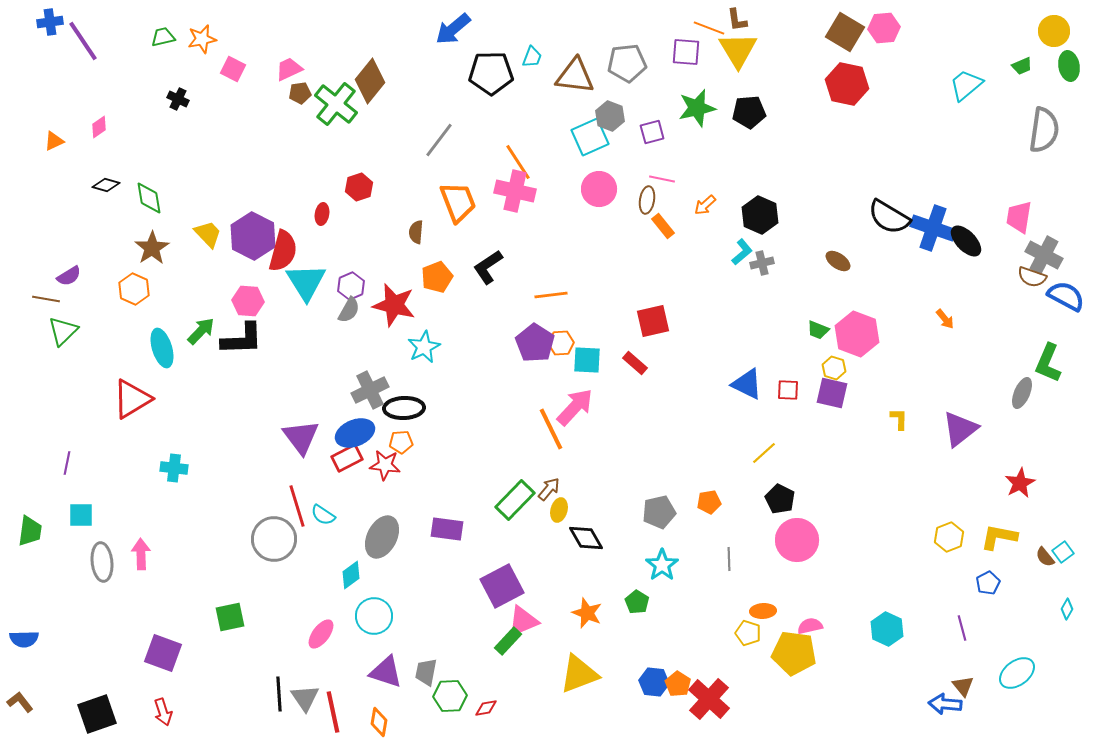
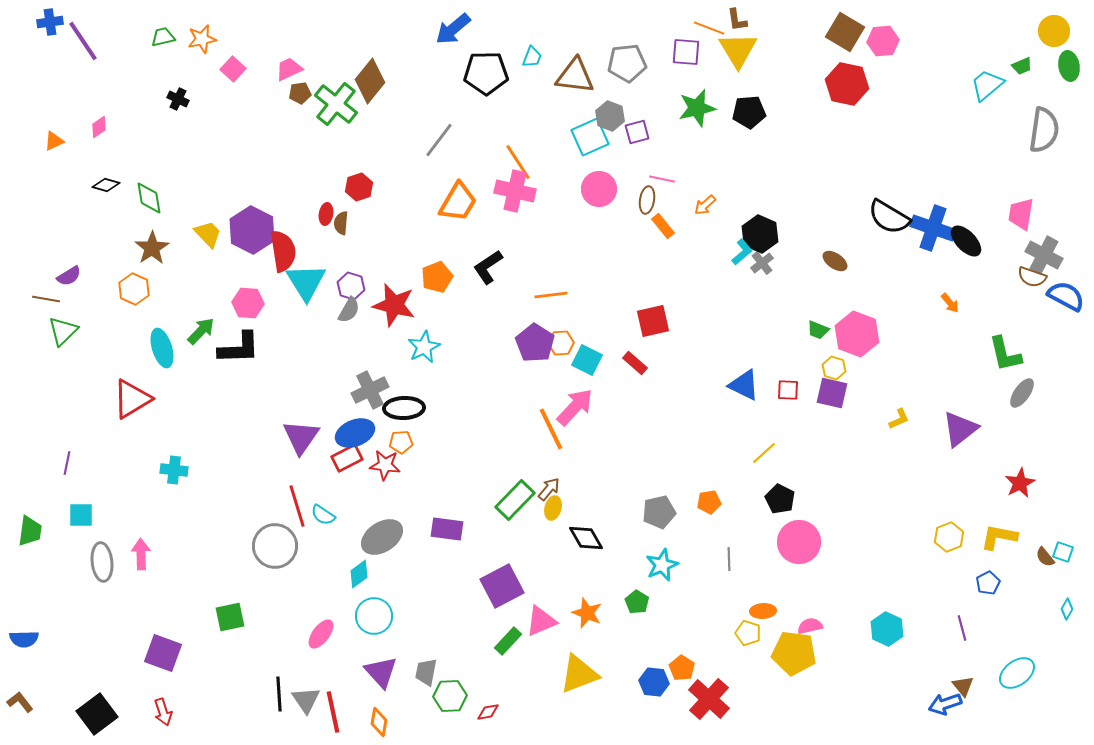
pink hexagon at (884, 28): moved 1 px left, 13 px down
pink square at (233, 69): rotated 15 degrees clockwise
black pentagon at (491, 73): moved 5 px left
cyan trapezoid at (966, 85): moved 21 px right
purple square at (652, 132): moved 15 px left
orange trapezoid at (458, 202): rotated 51 degrees clockwise
red ellipse at (322, 214): moved 4 px right
black hexagon at (760, 215): moved 19 px down
pink trapezoid at (1019, 217): moved 2 px right, 3 px up
brown semicircle at (416, 232): moved 75 px left, 9 px up
purple hexagon at (253, 236): moved 1 px left, 6 px up
red semicircle at (283, 251): rotated 24 degrees counterclockwise
brown ellipse at (838, 261): moved 3 px left
gray cross at (762, 263): rotated 25 degrees counterclockwise
purple hexagon at (351, 286): rotated 20 degrees counterclockwise
pink hexagon at (248, 301): moved 2 px down
orange arrow at (945, 319): moved 5 px right, 16 px up
black L-shape at (242, 339): moved 3 px left, 9 px down
cyan square at (587, 360): rotated 24 degrees clockwise
green L-shape at (1048, 363): moved 43 px left, 9 px up; rotated 36 degrees counterclockwise
blue triangle at (747, 384): moved 3 px left, 1 px down
gray ellipse at (1022, 393): rotated 12 degrees clockwise
yellow L-shape at (899, 419): rotated 65 degrees clockwise
purple triangle at (301, 437): rotated 12 degrees clockwise
cyan cross at (174, 468): moved 2 px down
yellow ellipse at (559, 510): moved 6 px left, 2 px up
gray ellipse at (382, 537): rotated 30 degrees clockwise
gray circle at (274, 539): moved 1 px right, 7 px down
pink circle at (797, 540): moved 2 px right, 2 px down
cyan square at (1063, 552): rotated 35 degrees counterclockwise
cyan star at (662, 565): rotated 12 degrees clockwise
cyan diamond at (351, 575): moved 8 px right, 1 px up
pink triangle at (523, 621): moved 18 px right
purple triangle at (386, 672): moved 5 px left; rotated 30 degrees clockwise
orange pentagon at (678, 684): moved 4 px right, 16 px up
gray triangle at (305, 698): moved 1 px right, 2 px down
blue arrow at (945, 704): rotated 24 degrees counterclockwise
red diamond at (486, 708): moved 2 px right, 4 px down
black square at (97, 714): rotated 18 degrees counterclockwise
